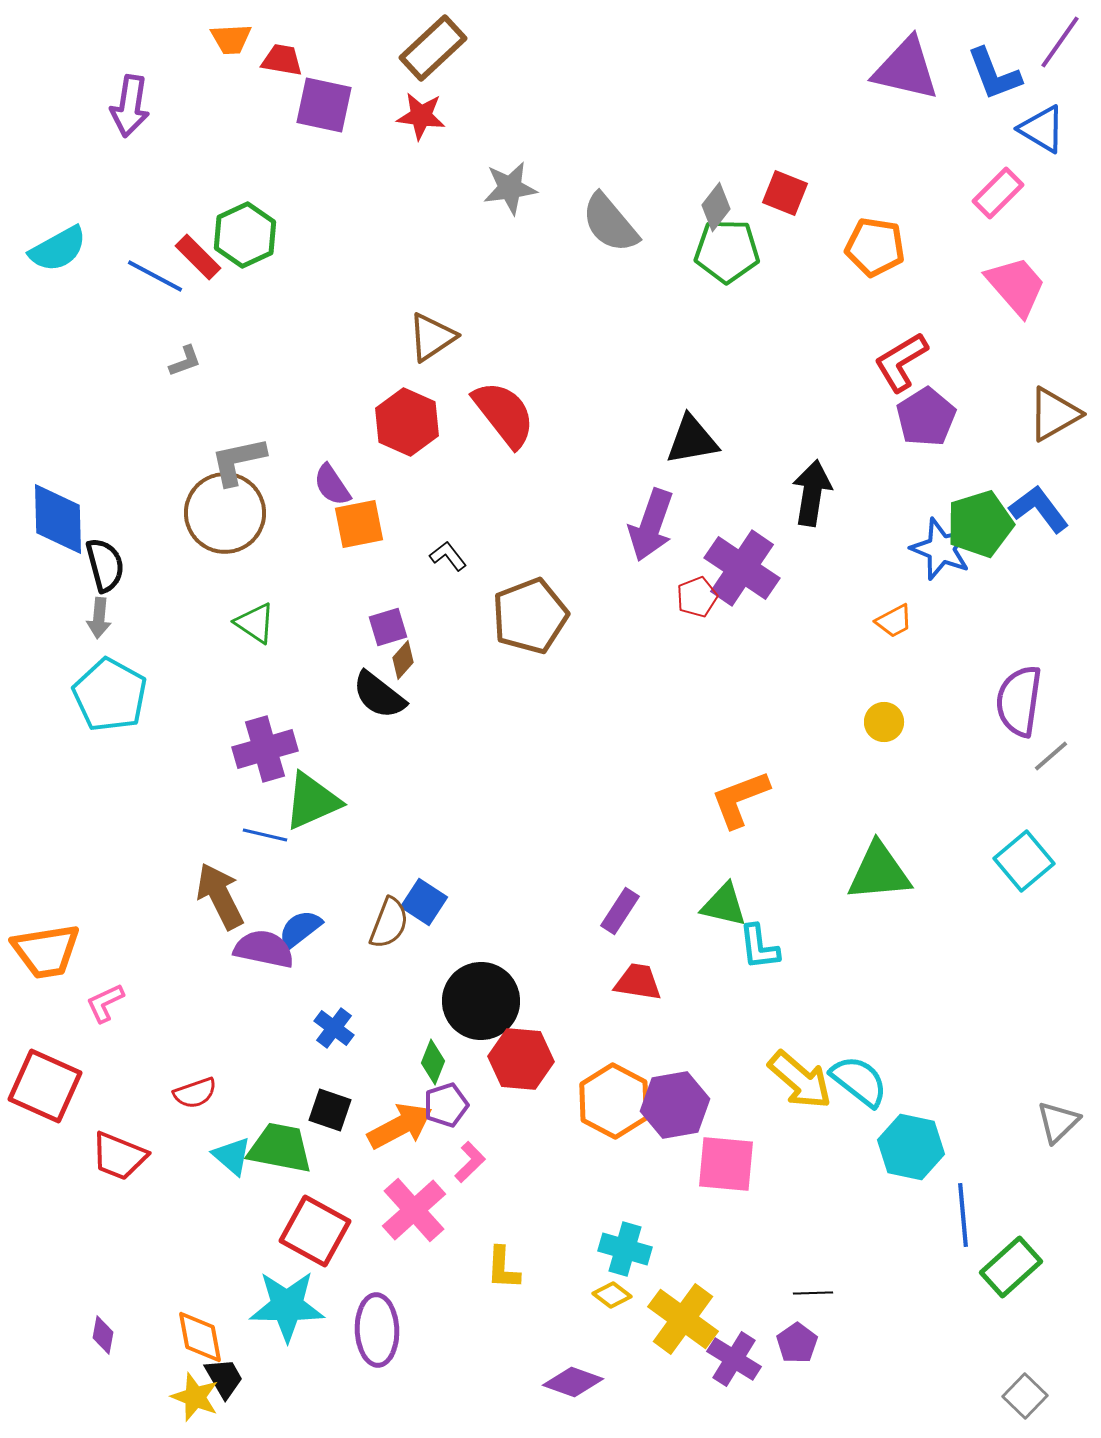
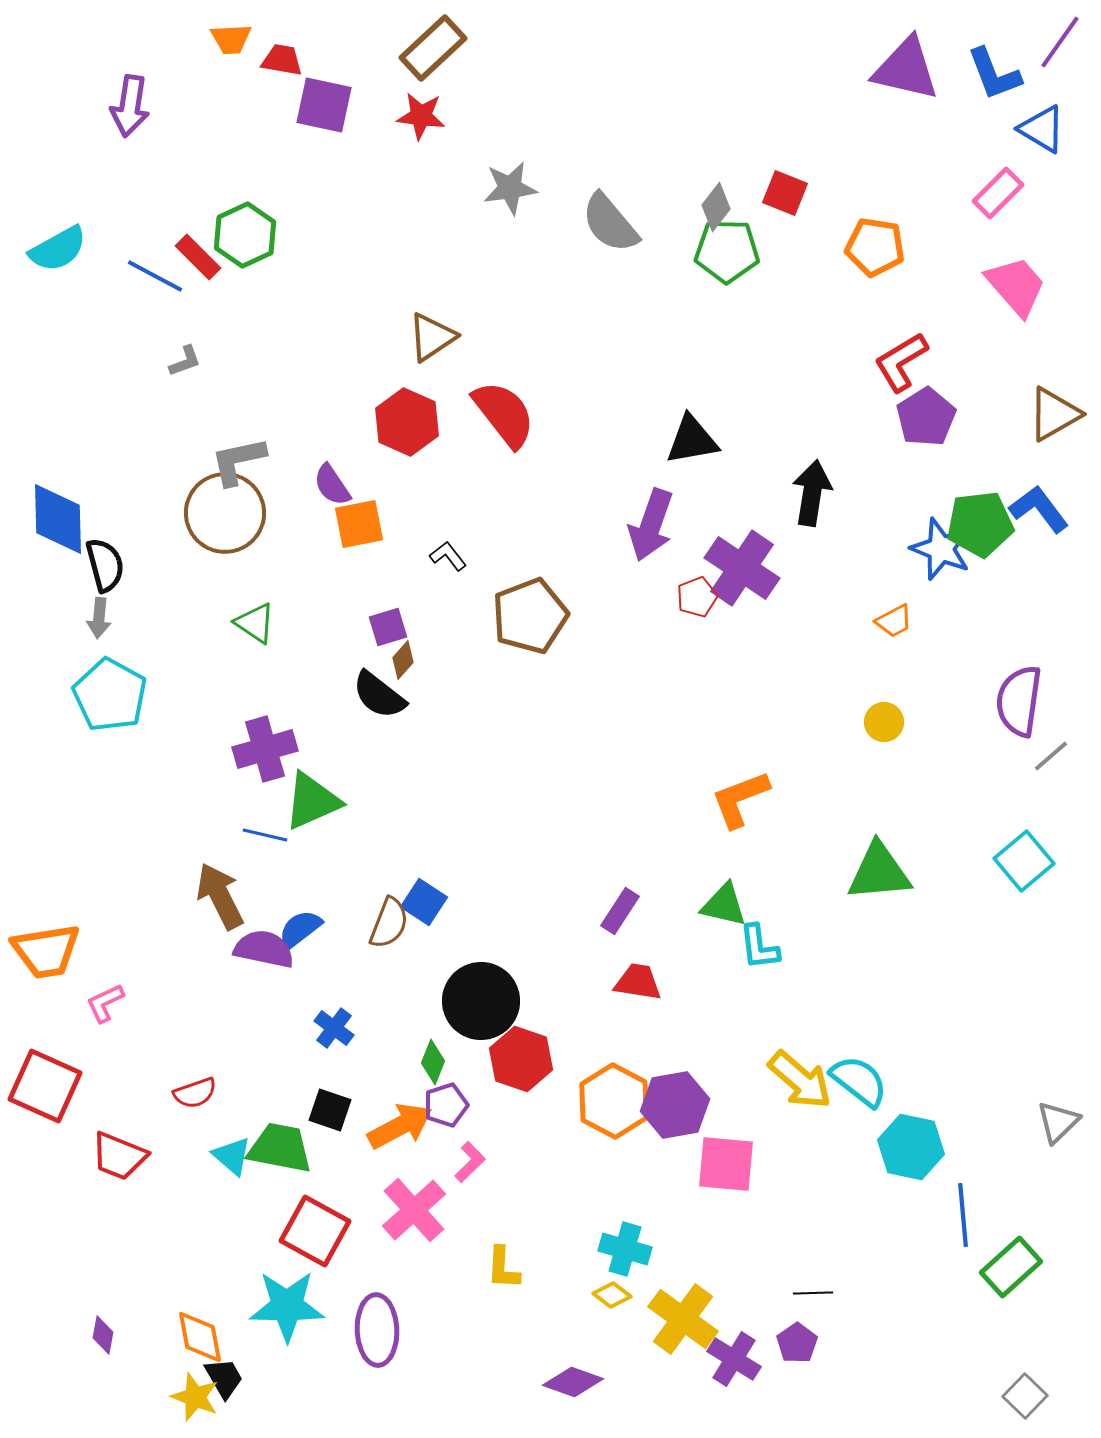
green pentagon at (980, 524): rotated 10 degrees clockwise
red hexagon at (521, 1059): rotated 14 degrees clockwise
